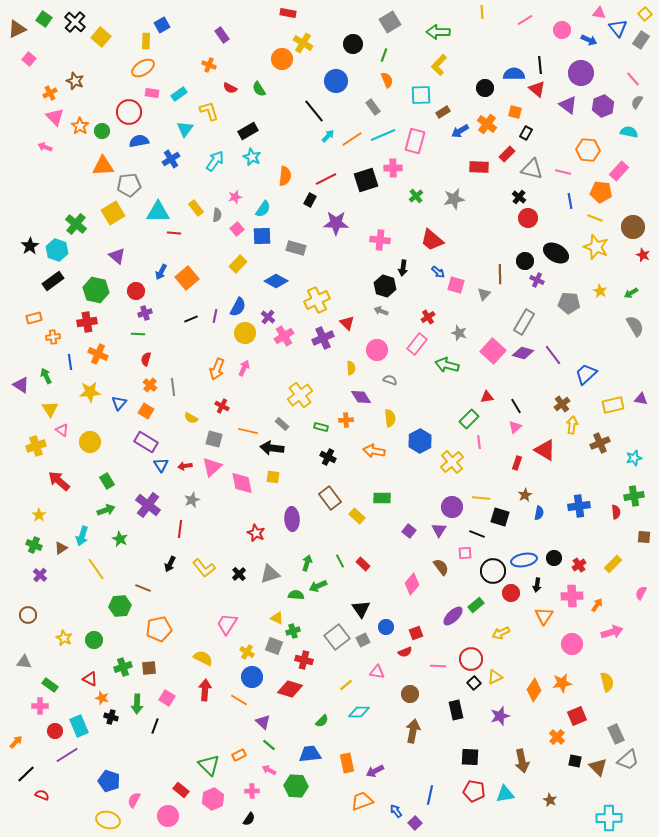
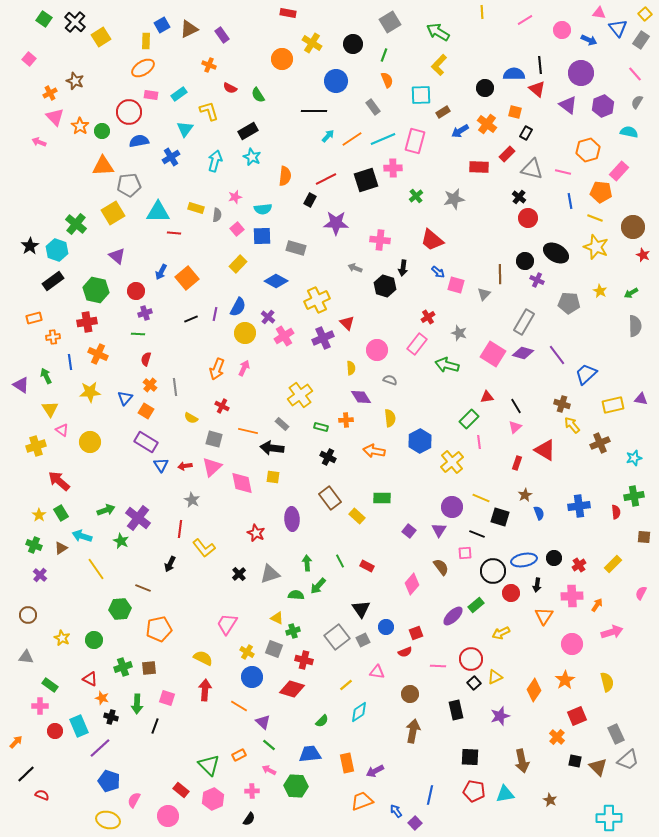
brown triangle at (17, 29): moved 172 px right
green arrow at (438, 32): rotated 30 degrees clockwise
yellow square at (101, 37): rotated 18 degrees clockwise
yellow cross at (303, 43): moved 9 px right
pink line at (633, 79): moved 2 px right, 5 px up
green semicircle at (259, 89): moved 1 px left, 6 px down
pink rectangle at (152, 93): moved 1 px left, 2 px down
black line at (314, 111): rotated 50 degrees counterclockwise
cyan line at (383, 135): moved 4 px down
pink arrow at (45, 147): moved 6 px left, 5 px up
orange hexagon at (588, 150): rotated 20 degrees counterclockwise
blue cross at (171, 159): moved 2 px up
cyan arrow at (215, 161): rotated 20 degrees counterclockwise
yellow rectangle at (196, 208): rotated 35 degrees counterclockwise
cyan semicircle at (263, 209): rotated 48 degrees clockwise
gray arrow at (381, 311): moved 26 px left, 43 px up
purple line at (215, 316): moved 2 px up
gray semicircle at (635, 326): rotated 30 degrees clockwise
pink square at (493, 351): moved 3 px down; rotated 10 degrees counterclockwise
purple line at (553, 355): moved 4 px right
gray line at (173, 387): moved 2 px right
blue triangle at (119, 403): moved 6 px right, 5 px up
brown cross at (562, 404): rotated 35 degrees counterclockwise
yellow arrow at (572, 425): rotated 48 degrees counterclockwise
green rectangle at (107, 481): moved 46 px left, 32 px down
yellow line at (481, 498): rotated 18 degrees clockwise
gray star at (192, 500): rotated 21 degrees counterclockwise
purple cross at (148, 505): moved 10 px left, 13 px down
blue semicircle at (539, 513): rotated 32 degrees counterclockwise
cyan arrow at (82, 536): rotated 90 degrees clockwise
green star at (120, 539): moved 1 px right, 2 px down
green arrow at (307, 563): rotated 21 degrees counterclockwise
red rectangle at (363, 564): moved 4 px right, 2 px down; rotated 16 degrees counterclockwise
yellow L-shape at (204, 568): moved 20 px up
green arrow at (318, 586): rotated 24 degrees counterclockwise
green hexagon at (120, 606): moved 3 px down
yellow star at (64, 638): moved 2 px left
gray square at (274, 646): moved 3 px down
gray triangle at (24, 662): moved 2 px right, 5 px up
orange star at (562, 683): moved 3 px right, 3 px up; rotated 24 degrees counterclockwise
red diamond at (290, 689): moved 2 px right
pink square at (167, 698): rotated 14 degrees counterclockwise
orange line at (239, 700): moved 6 px down
cyan diamond at (359, 712): rotated 35 degrees counterclockwise
purple line at (67, 755): moved 33 px right, 7 px up; rotated 10 degrees counterclockwise
